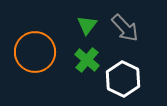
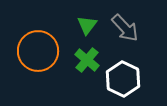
orange circle: moved 3 px right, 1 px up
